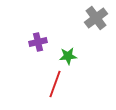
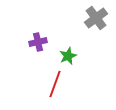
green star: rotated 18 degrees counterclockwise
